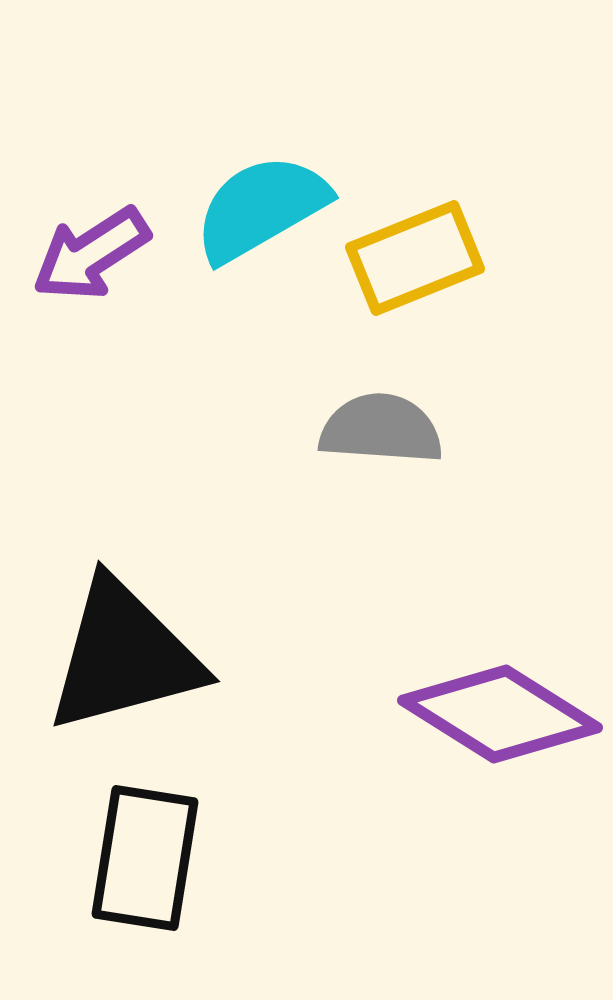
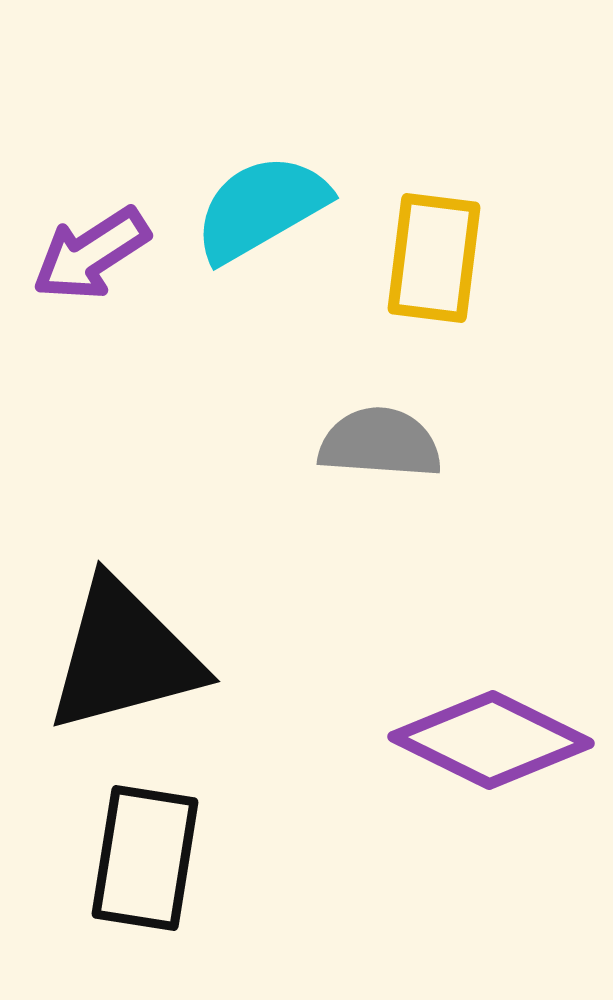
yellow rectangle: moved 19 px right; rotated 61 degrees counterclockwise
gray semicircle: moved 1 px left, 14 px down
purple diamond: moved 9 px left, 26 px down; rotated 6 degrees counterclockwise
